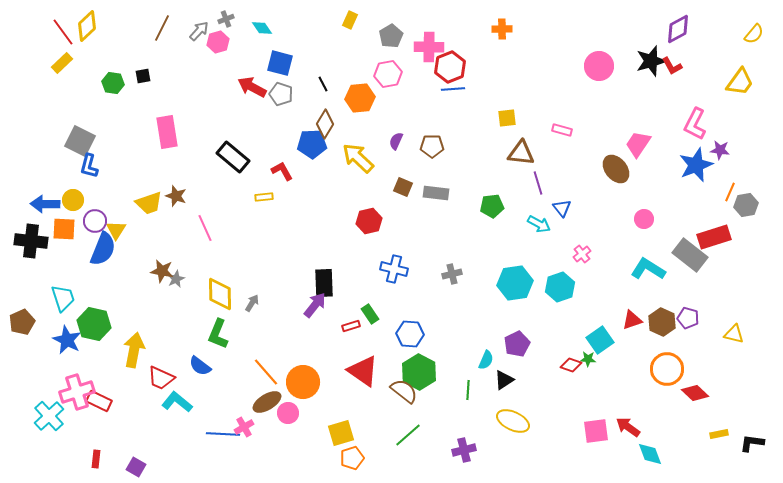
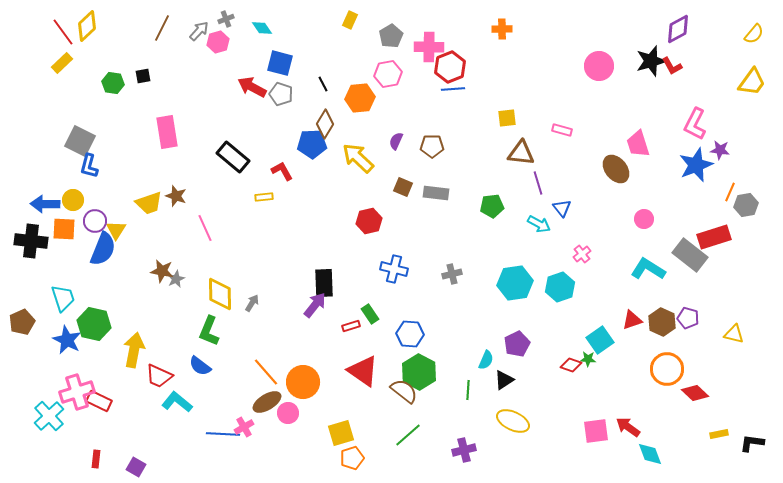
yellow trapezoid at (740, 82): moved 12 px right
pink trapezoid at (638, 144): rotated 52 degrees counterclockwise
green L-shape at (218, 334): moved 9 px left, 3 px up
red trapezoid at (161, 378): moved 2 px left, 2 px up
